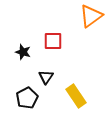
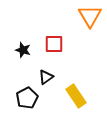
orange triangle: moved 1 px left; rotated 25 degrees counterclockwise
red square: moved 1 px right, 3 px down
black star: moved 2 px up
black triangle: rotated 21 degrees clockwise
